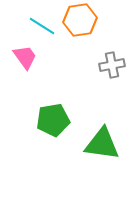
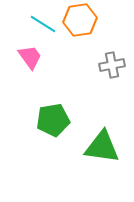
cyan line: moved 1 px right, 2 px up
pink trapezoid: moved 5 px right
green triangle: moved 3 px down
